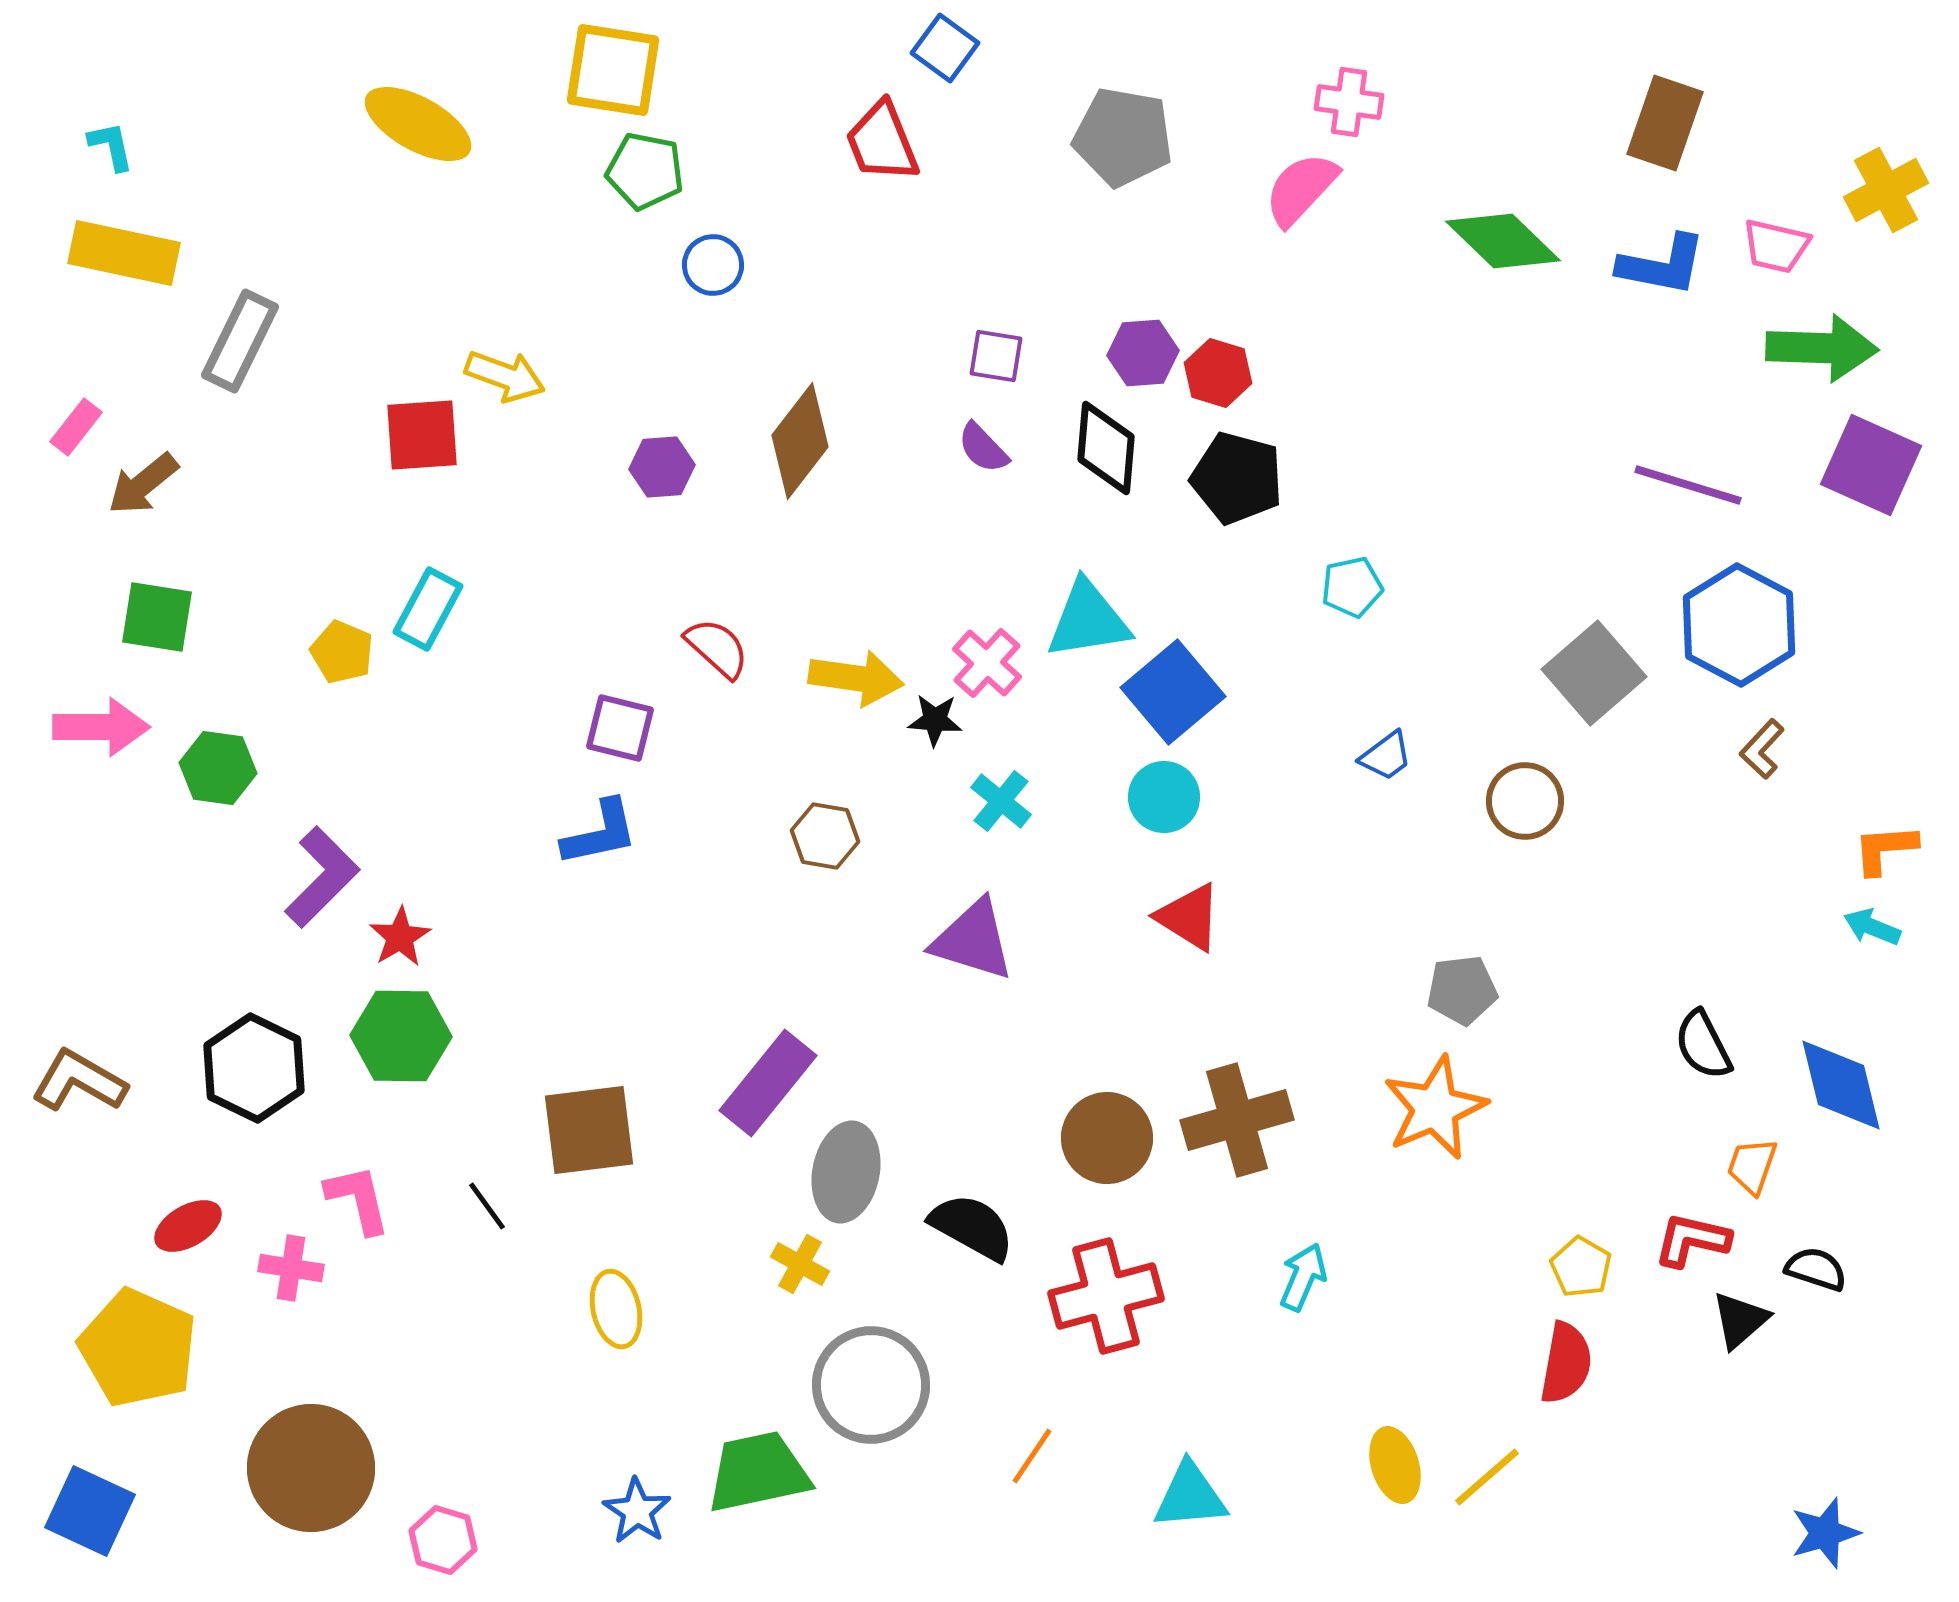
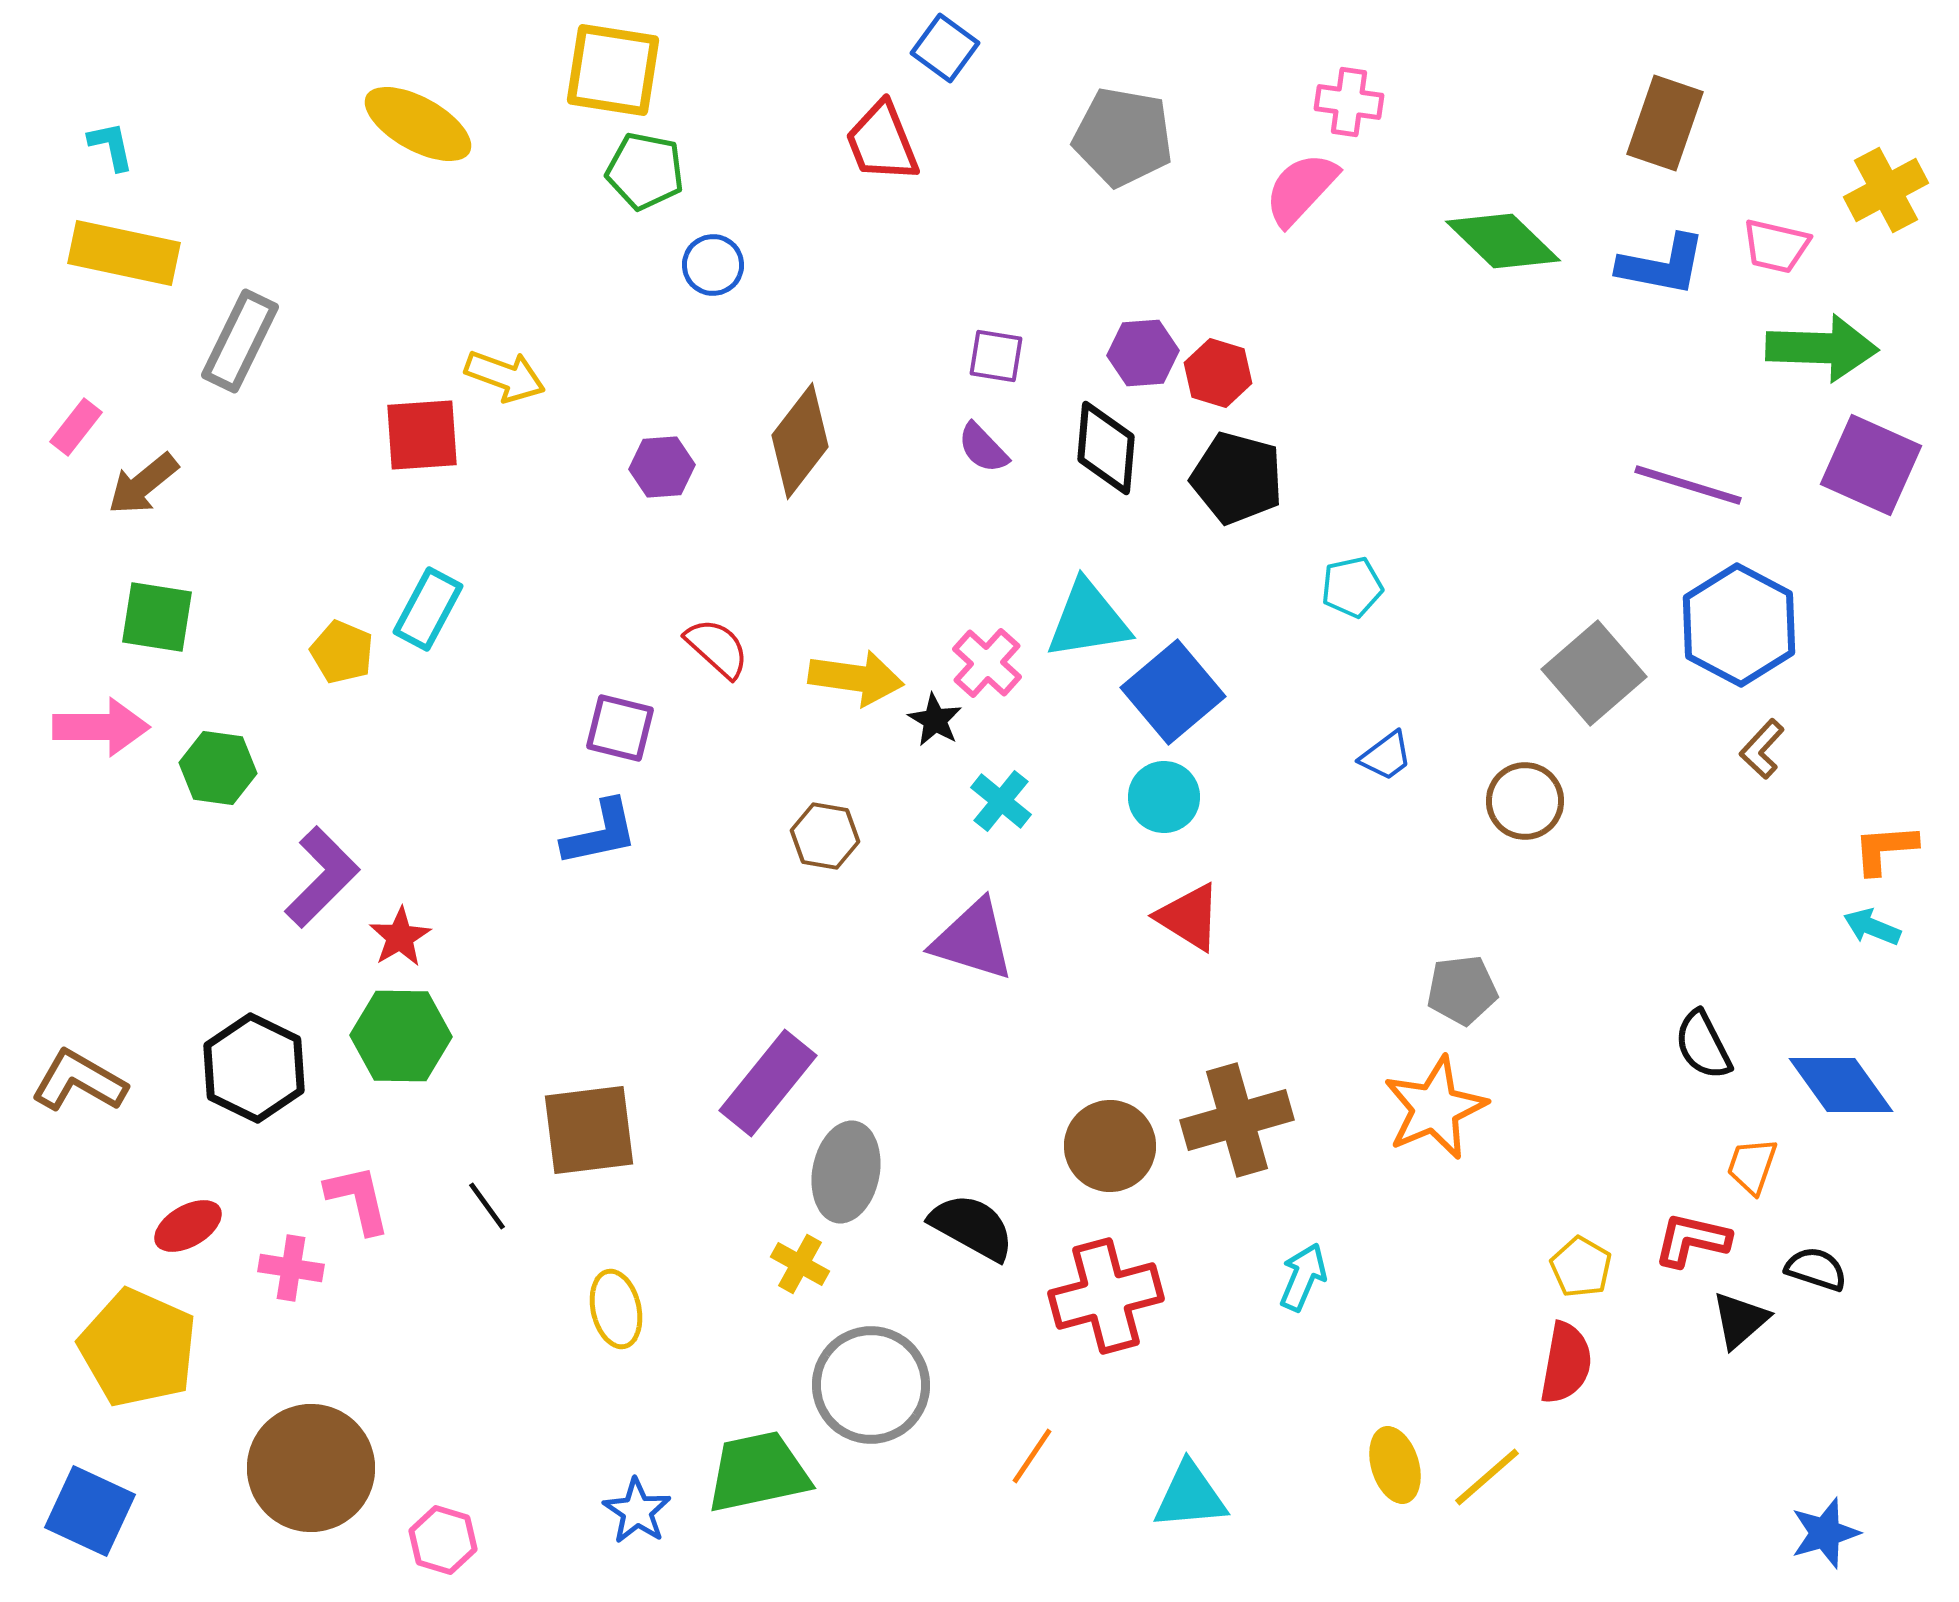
black star at (935, 720): rotated 26 degrees clockwise
blue diamond at (1841, 1085): rotated 22 degrees counterclockwise
brown circle at (1107, 1138): moved 3 px right, 8 px down
